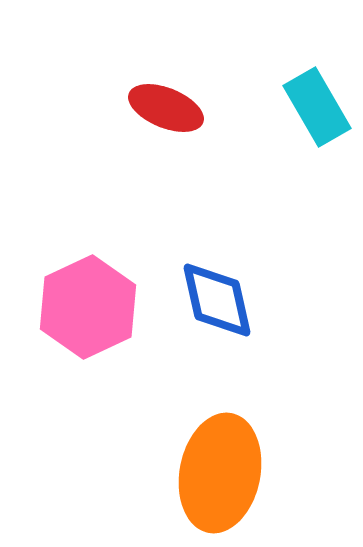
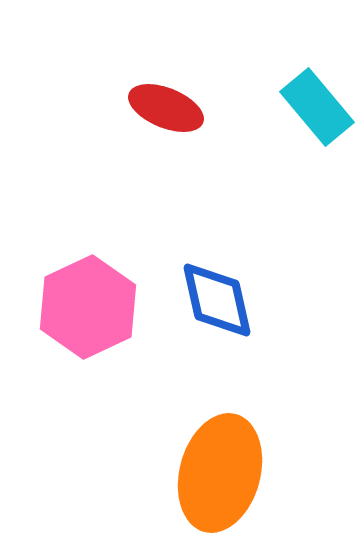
cyan rectangle: rotated 10 degrees counterclockwise
orange ellipse: rotated 4 degrees clockwise
